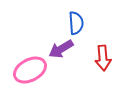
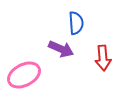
purple arrow: rotated 125 degrees counterclockwise
pink ellipse: moved 6 px left, 5 px down
